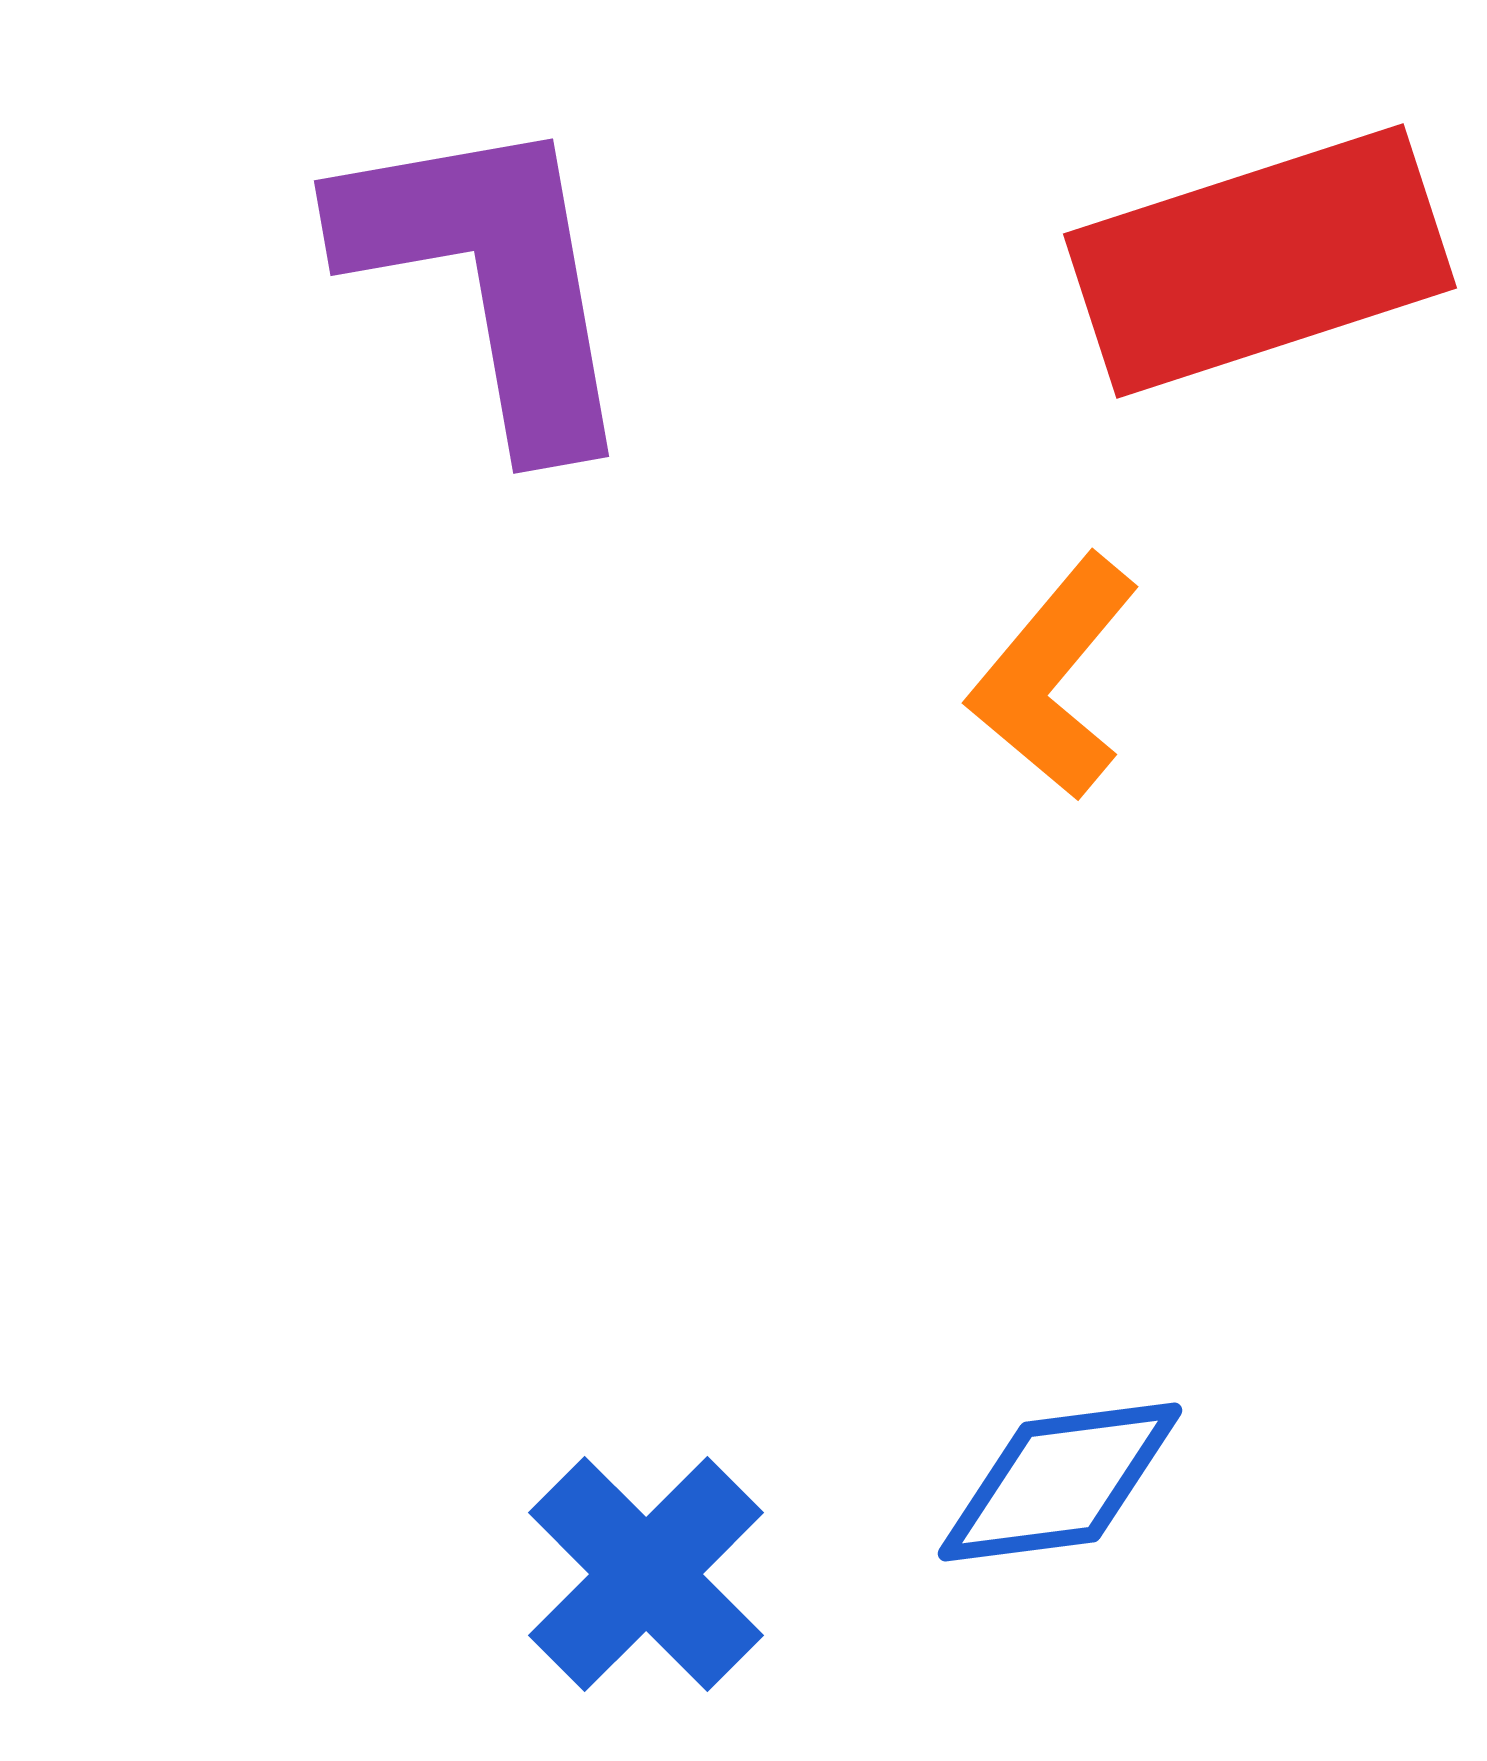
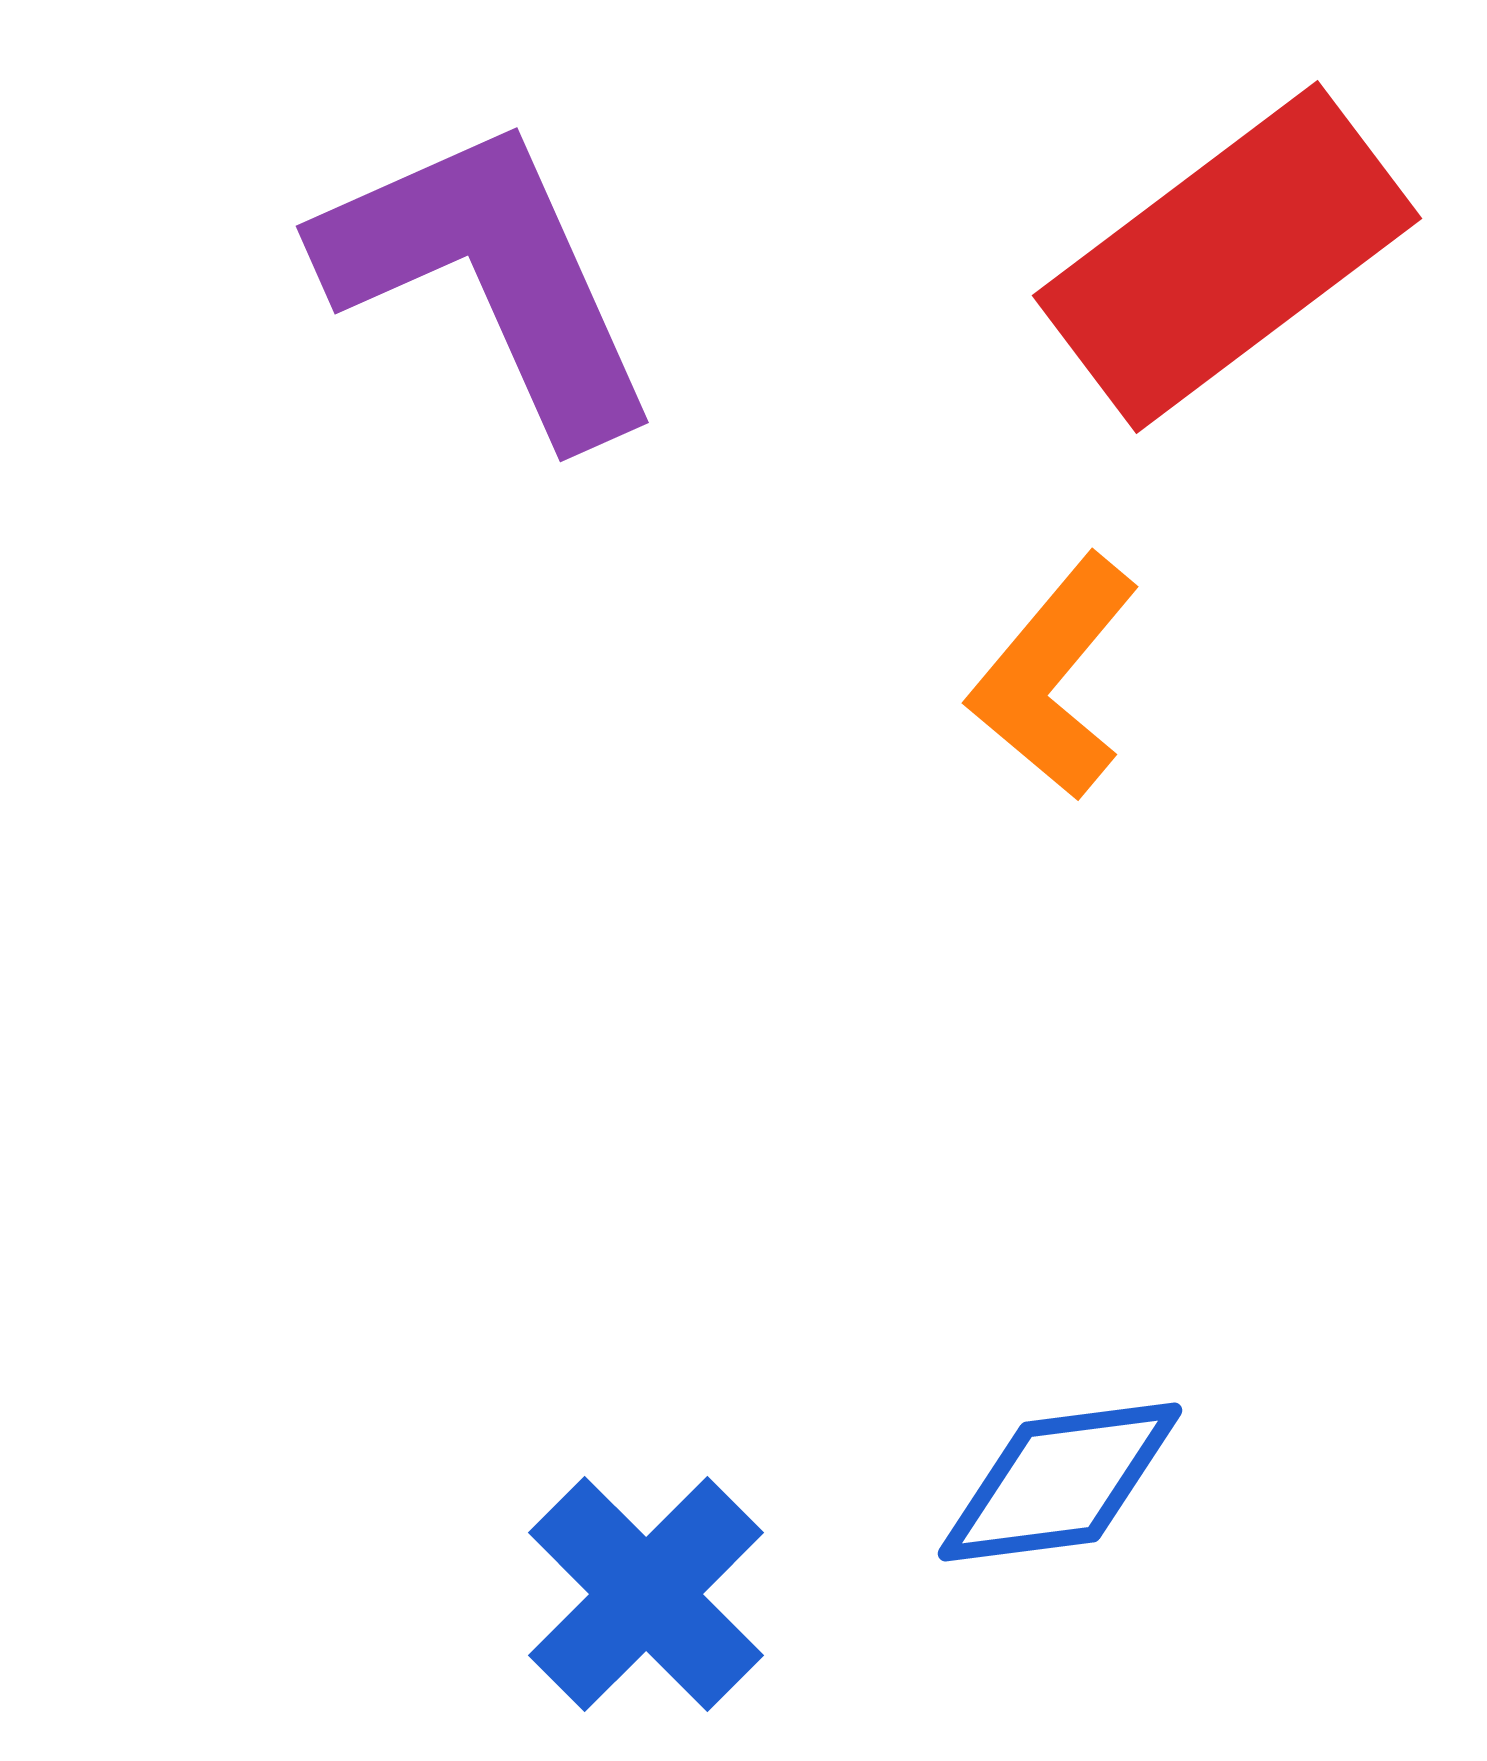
red rectangle: moved 33 px left, 4 px up; rotated 19 degrees counterclockwise
purple L-shape: rotated 14 degrees counterclockwise
blue cross: moved 20 px down
